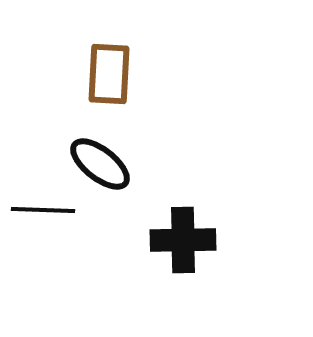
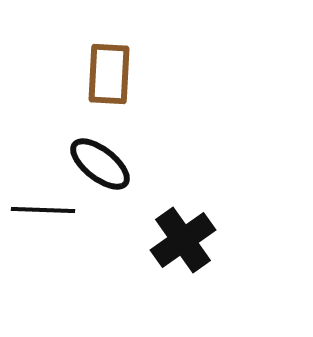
black cross: rotated 34 degrees counterclockwise
